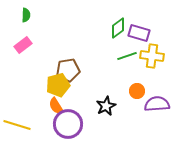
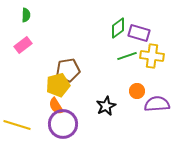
purple circle: moved 5 px left
